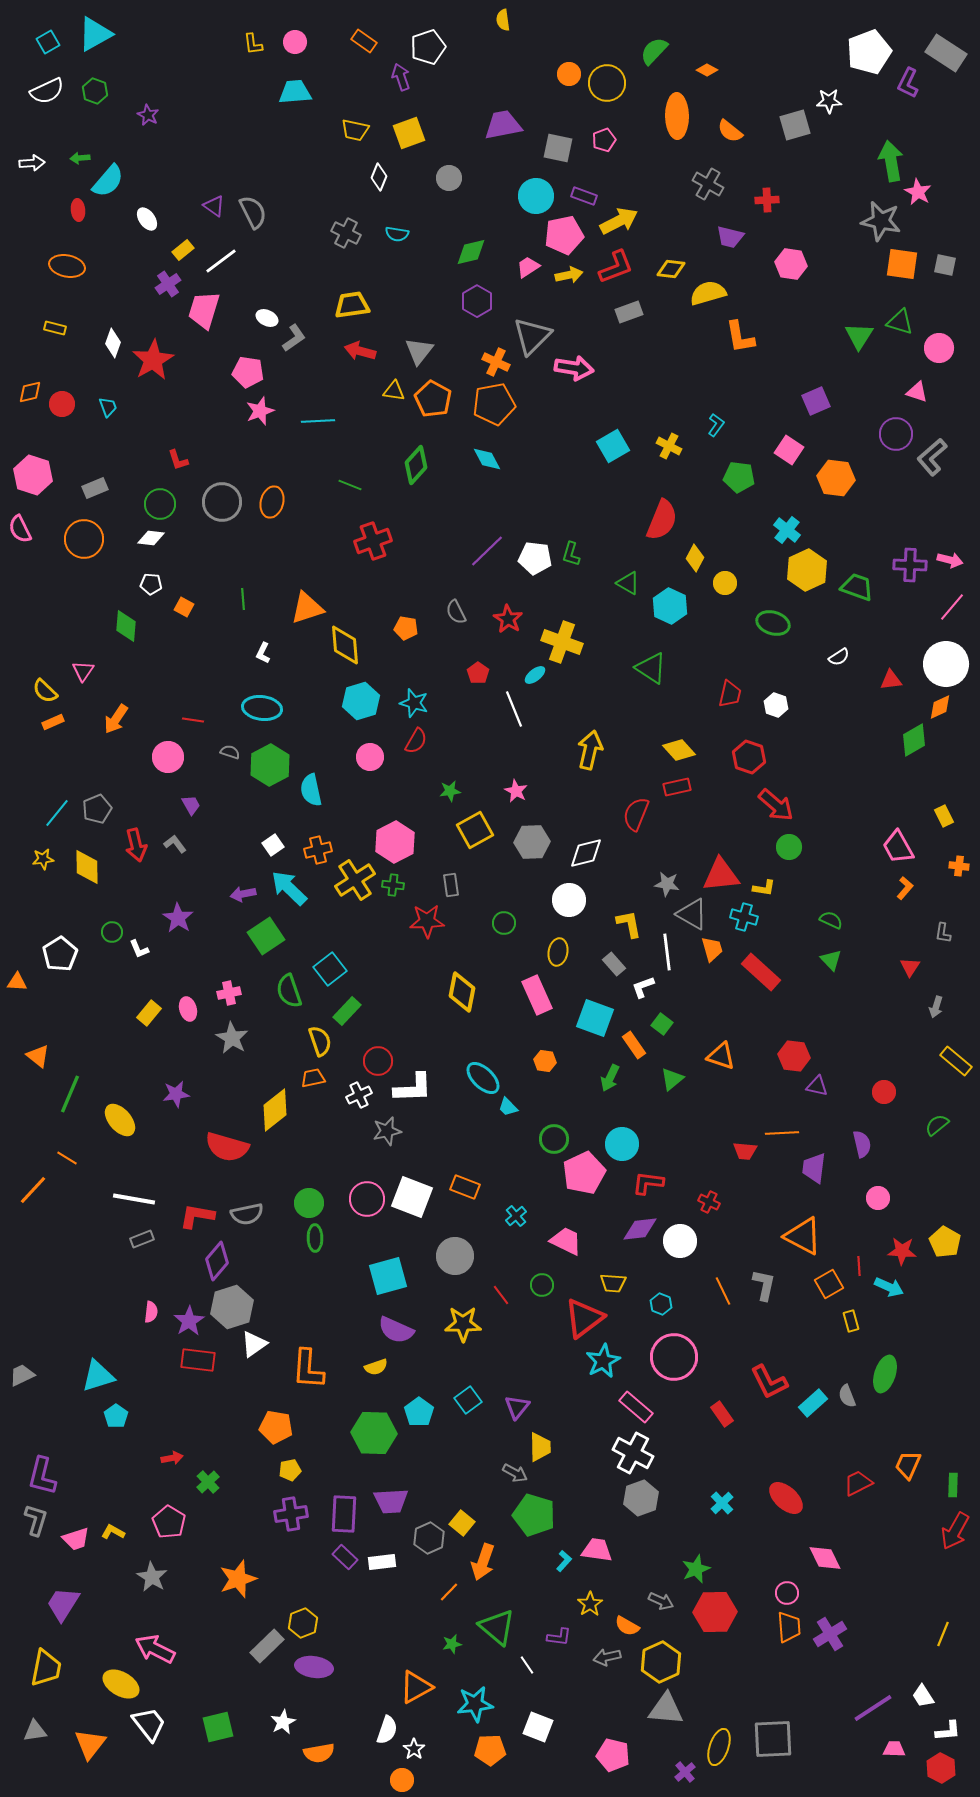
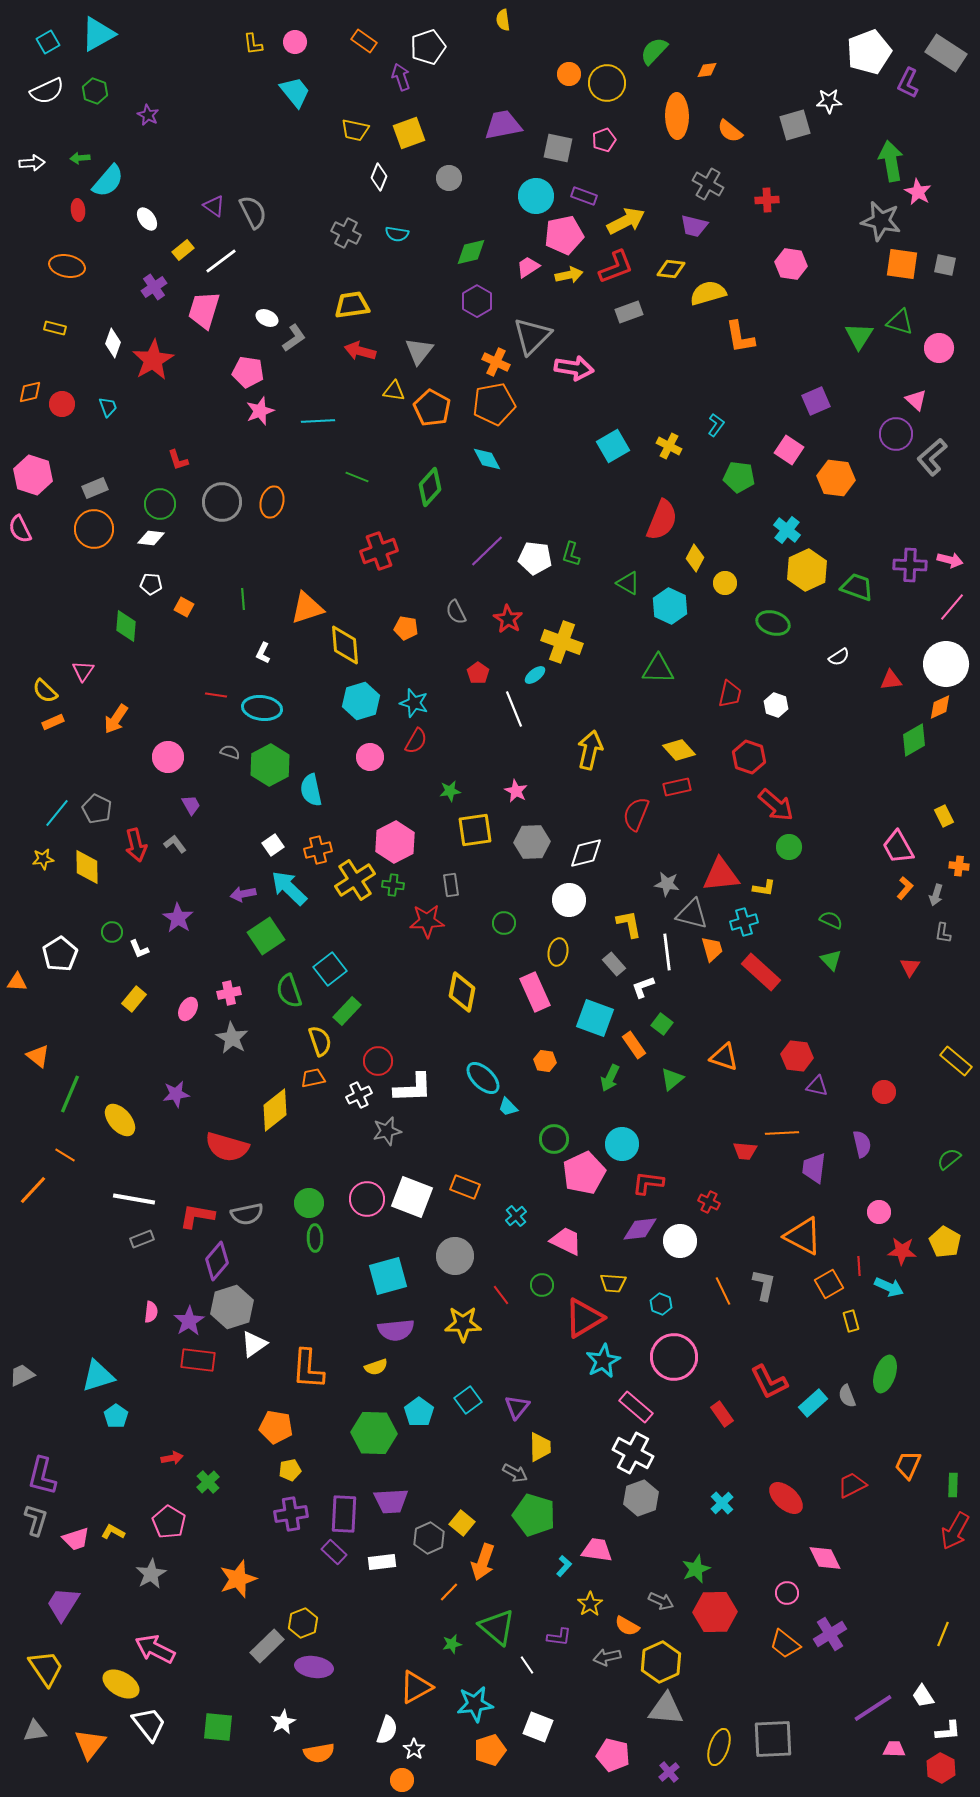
cyan triangle at (95, 34): moved 3 px right
orange diamond at (707, 70): rotated 35 degrees counterclockwise
cyan trapezoid at (295, 92): rotated 56 degrees clockwise
yellow arrow at (619, 221): moved 7 px right
purple trapezoid at (730, 237): moved 36 px left, 11 px up
purple cross at (168, 284): moved 14 px left, 3 px down
pink triangle at (917, 392): moved 1 px left, 8 px down; rotated 25 degrees clockwise
orange pentagon at (433, 399): moved 1 px left, 9 px down
green diamond at (416, 465): moved 14 px right, 22 px down
green line at (350, 485): moved 7 px right, 8 px up
orange circle at (84, 539): moved 10 px right, 10 px up
red cross at (373, 541): moved 6 px right, 10 px down
green triangle at (651, 668): moved 7 px right, 1 px down; rotated 32 degrees counterclockwise
red line at (193, 720): moved 23 px right, 25 px up
gray pentagon at (97, 809): rotated 24 degrees counterclockwise
yellow square at (475, 830): rotated 21 degrees clockwise
gray triangle at (692, 914): rotated 16 degrees counterclockwise
cyan cross at (744, 917): moved 5 px down; rotated 32 degrees counterclockwise
pink rectangle at (537, 995): moved 2 px left, 3 px up
gray arrow at (936, 1007): moved 112 px up
pink ellipse at (188, 1009): rotated 45 degrees clockwise
yellow rectangle at (149, 1013): moved 15 px left, 14 px up
orange triangle at (721, 1056): moved 3 px right, 1 px down
red hexagon at (794, 1056): moved 3 px right
green semicircle at (937, 1125): moved 12 px right, 34 px down
orange line at (67, 1158): moved 2 px left, 3 px up
pink circle at (878, 1198): moved 1 px right, 14 px down
red triangle at (584, 1318): rotated 6 degrees clockwise
purple semicircle at (396, 1330): rotated 30 degrees counterclockwise
red trapezoid at (858, 1483): moved 6 px left, 2 px down
purple rectangle at (345, 1557): moved 11 px left, 5 px up
cyan L-shape at (564, 1561): moved 5 px down
gray star at (152, 1577): moved 1 px left, 3 px up; rotated 12 degrees clockwise
orange trapezoid at (789, 1627): moved 4 px left, 17 px down; rotated 132 degrees clockwise
yellow trapezoid at (46, 1668): rotated 45 degrees counterclockwise
green square at (218, 1727): rotated 20 degrees clockwise
orange pentagon at (490, 1750): rotated 16 degrees counterclockwise
purple cross at (685, 1772): moved 16 px left
